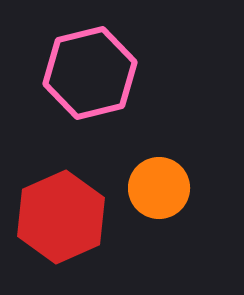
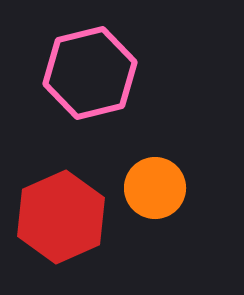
orange circle: moved 4 px left
